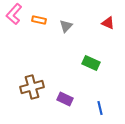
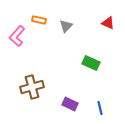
pink L-shape: moved 3 px right, 22 px down
purple rectangle: moved 5 px right, 5 px down
